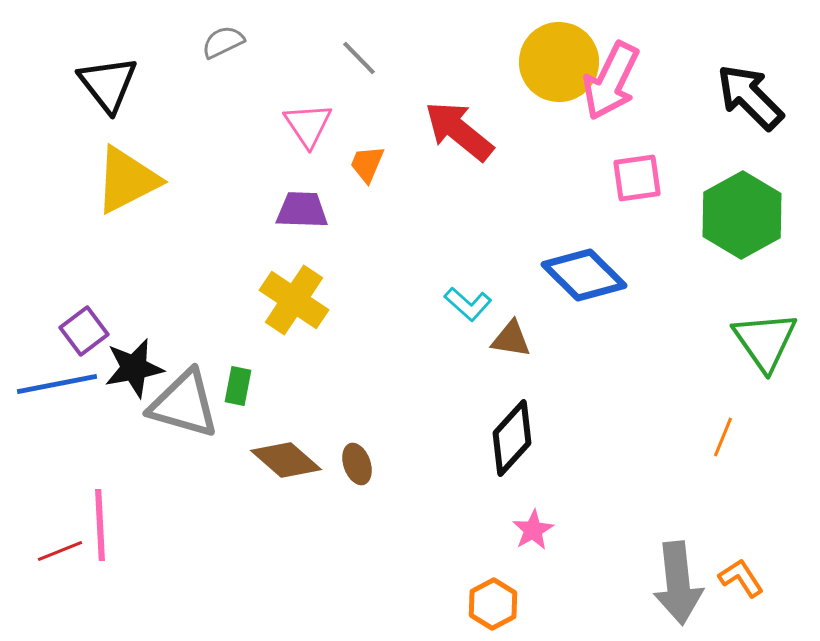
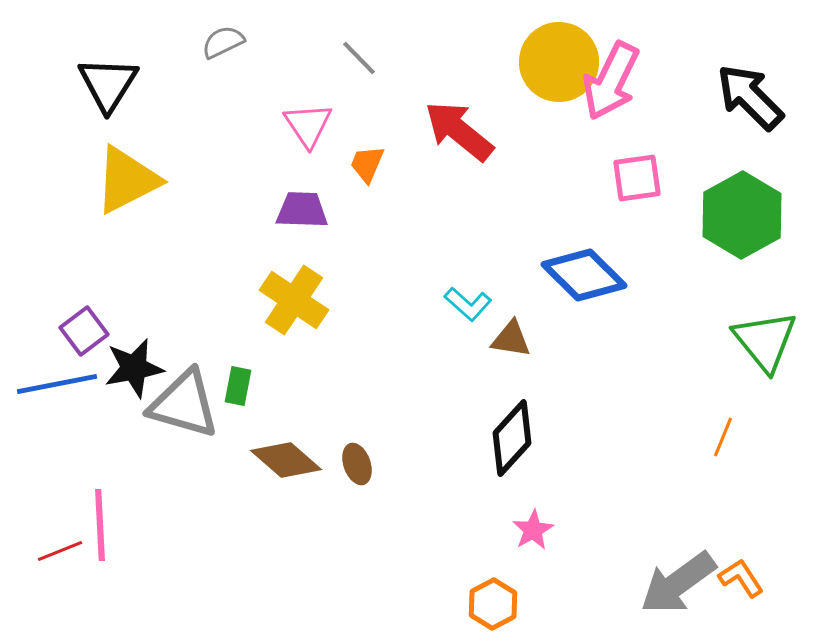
black triangle: rotated 10 degrees clockwise
green triangle: rotated 4 degrees counterclockwise
gray arrow: rotated 60 degrees clockwise
